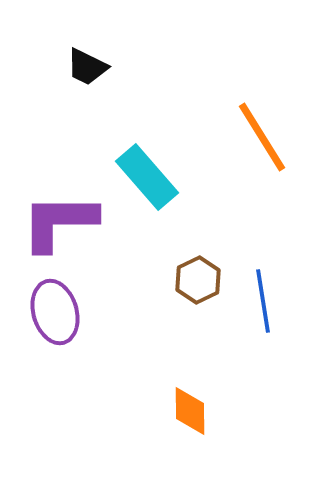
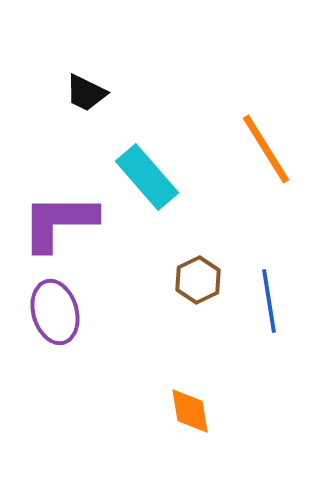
black trapezoid: moved 1 px left, 26 px down
orange line: moved 4 px right, 12 px down
blue line: moved 6 px right
orange diamond: rotated 9 degrees counterclockwise
